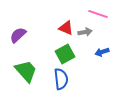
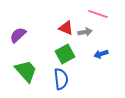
blue arrow: moved 1 px left, 2 px down
